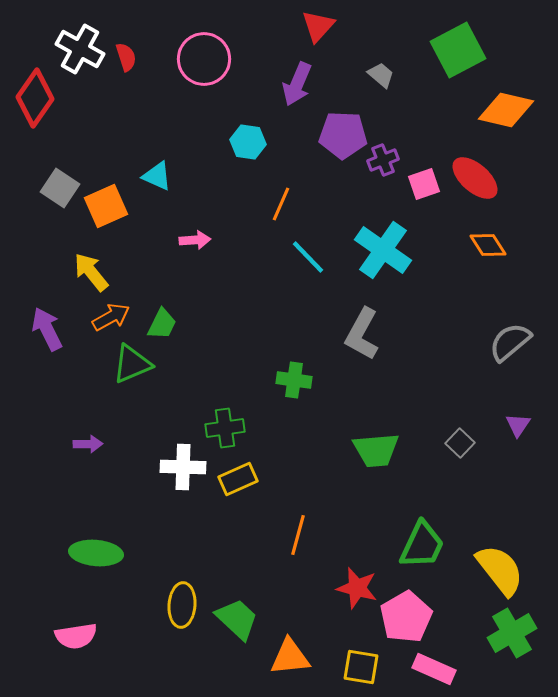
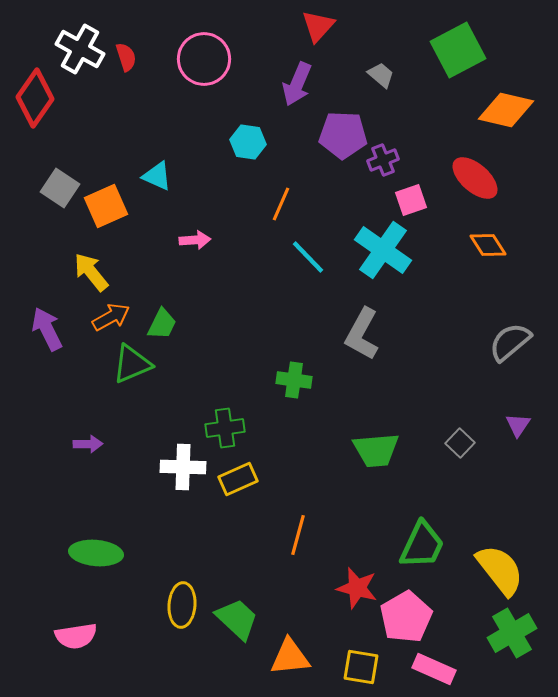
pink square at (424, 184): moved 13 px left, 16 px down
